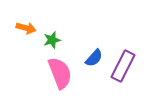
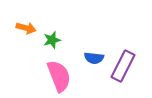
blue semicircle: rotated 54 degrees clockwise
pink semicircle: moved 1 px left, 3 px down
